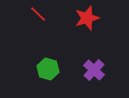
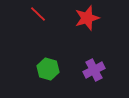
purple cross: rotated 20 degrees clockwise
